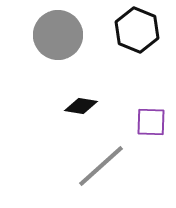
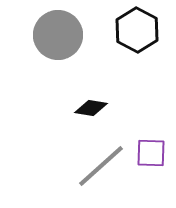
black hexagon: rotated 6 degrees clockwise
black diamond: moved 10 px right, 2 px down
purple square: moved 31 px down
